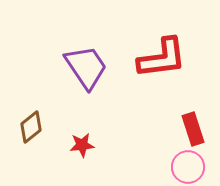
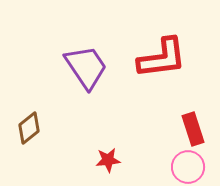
brown diamond: moved 2 px left, 1 px down
red star: moved 26 px right, 15 px down
